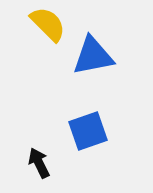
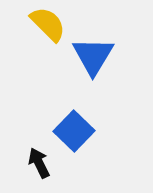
blue triangle: rotated 48 degrees counterclockwise
blue square: moved 14 px left; rotated 27 degrees counterclockwise
